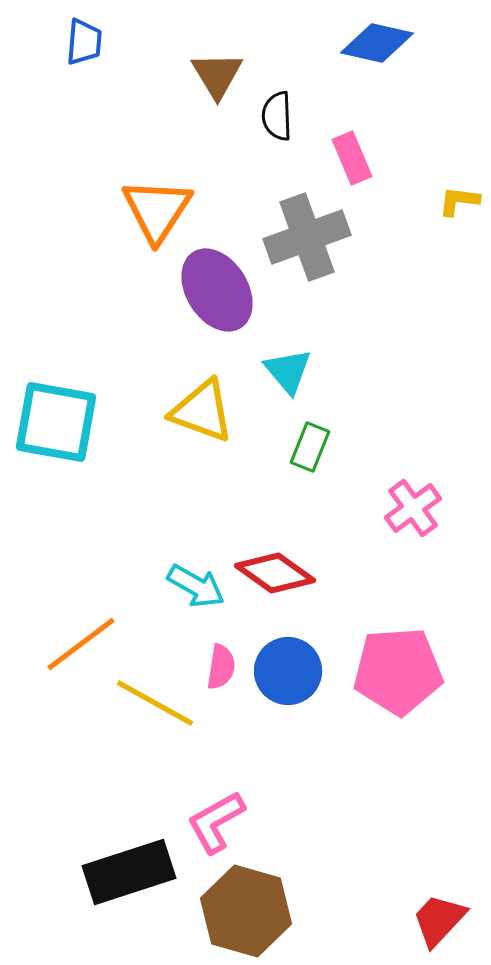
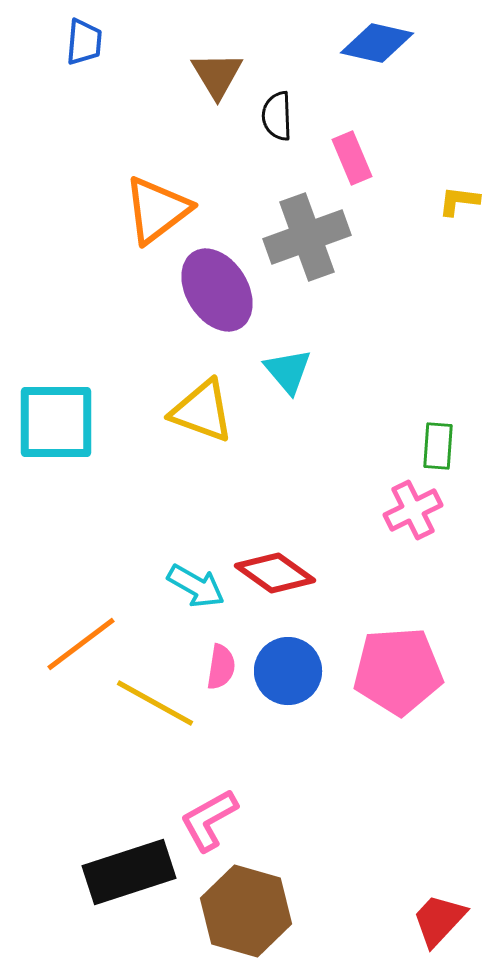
orange triangle: rotated 20 degrees clockwise
cyan square: rotated 10 degrees counterclockwise
green rectangle: moved 128 px right, 1 px up; rotated 18 degrees counterclockwise
pink cross: moved 2 px down; rotated 10 degrees clockwise
pink L-shape: moved 7 px left, 2 px up
